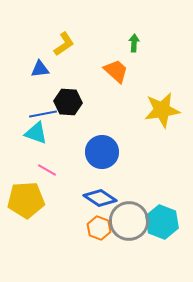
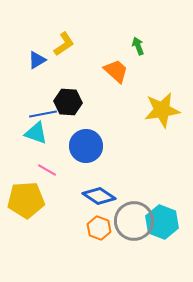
green arrow: moved 4 px right, 3 px down; rotated 24 degrees counterclockwise
blue triangle: moved 3 px left, 9 px up; rotated 24 degrees counterclockwise
blue circle: moved 16 px left, 6 px up
blue diamond: moved 1 px left, 2 px up
gray circle: moved 5 px right
